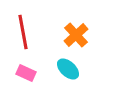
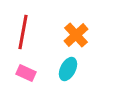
red line: rotated 20 degrees clockwise
cyan ellipse: rotated 75 degrees clockwise
